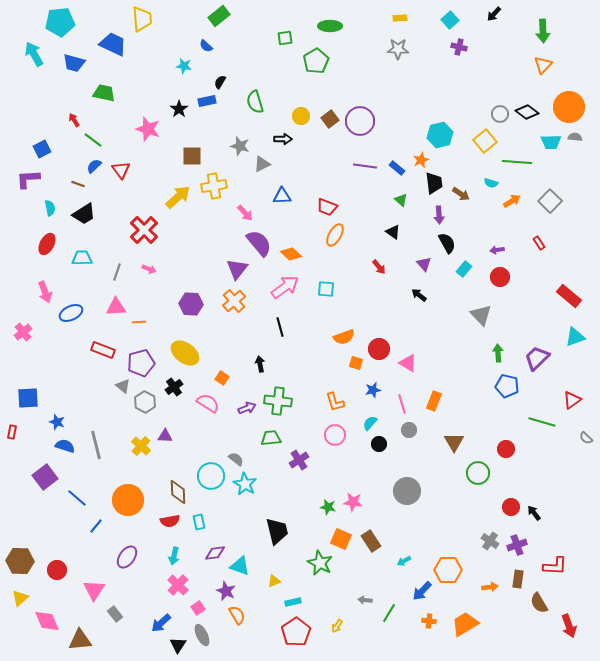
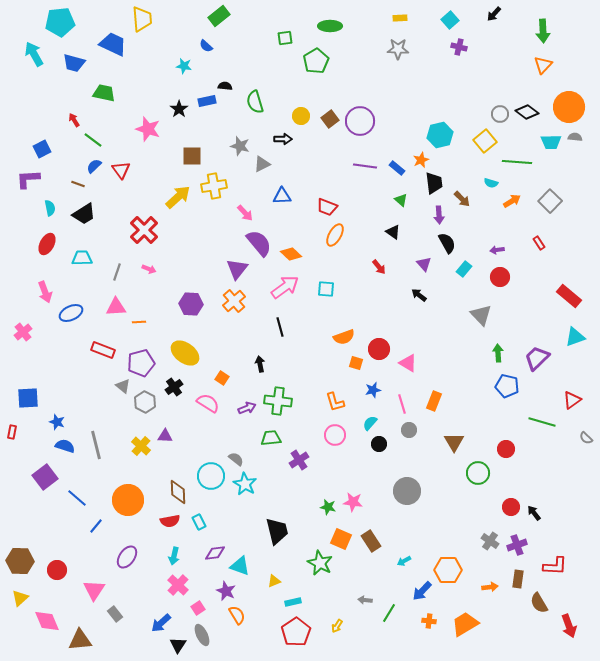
black semicircle at (220, 82): moved 5 px right, 4 px down; rotated 64 degrees clockwise
brown arrow at (461, 194): moved 1 px right, 5 px down; rotated 12 degrees clockwise
cyan rectangle at (199, 522): rotated 14 degrees counterclockwise
